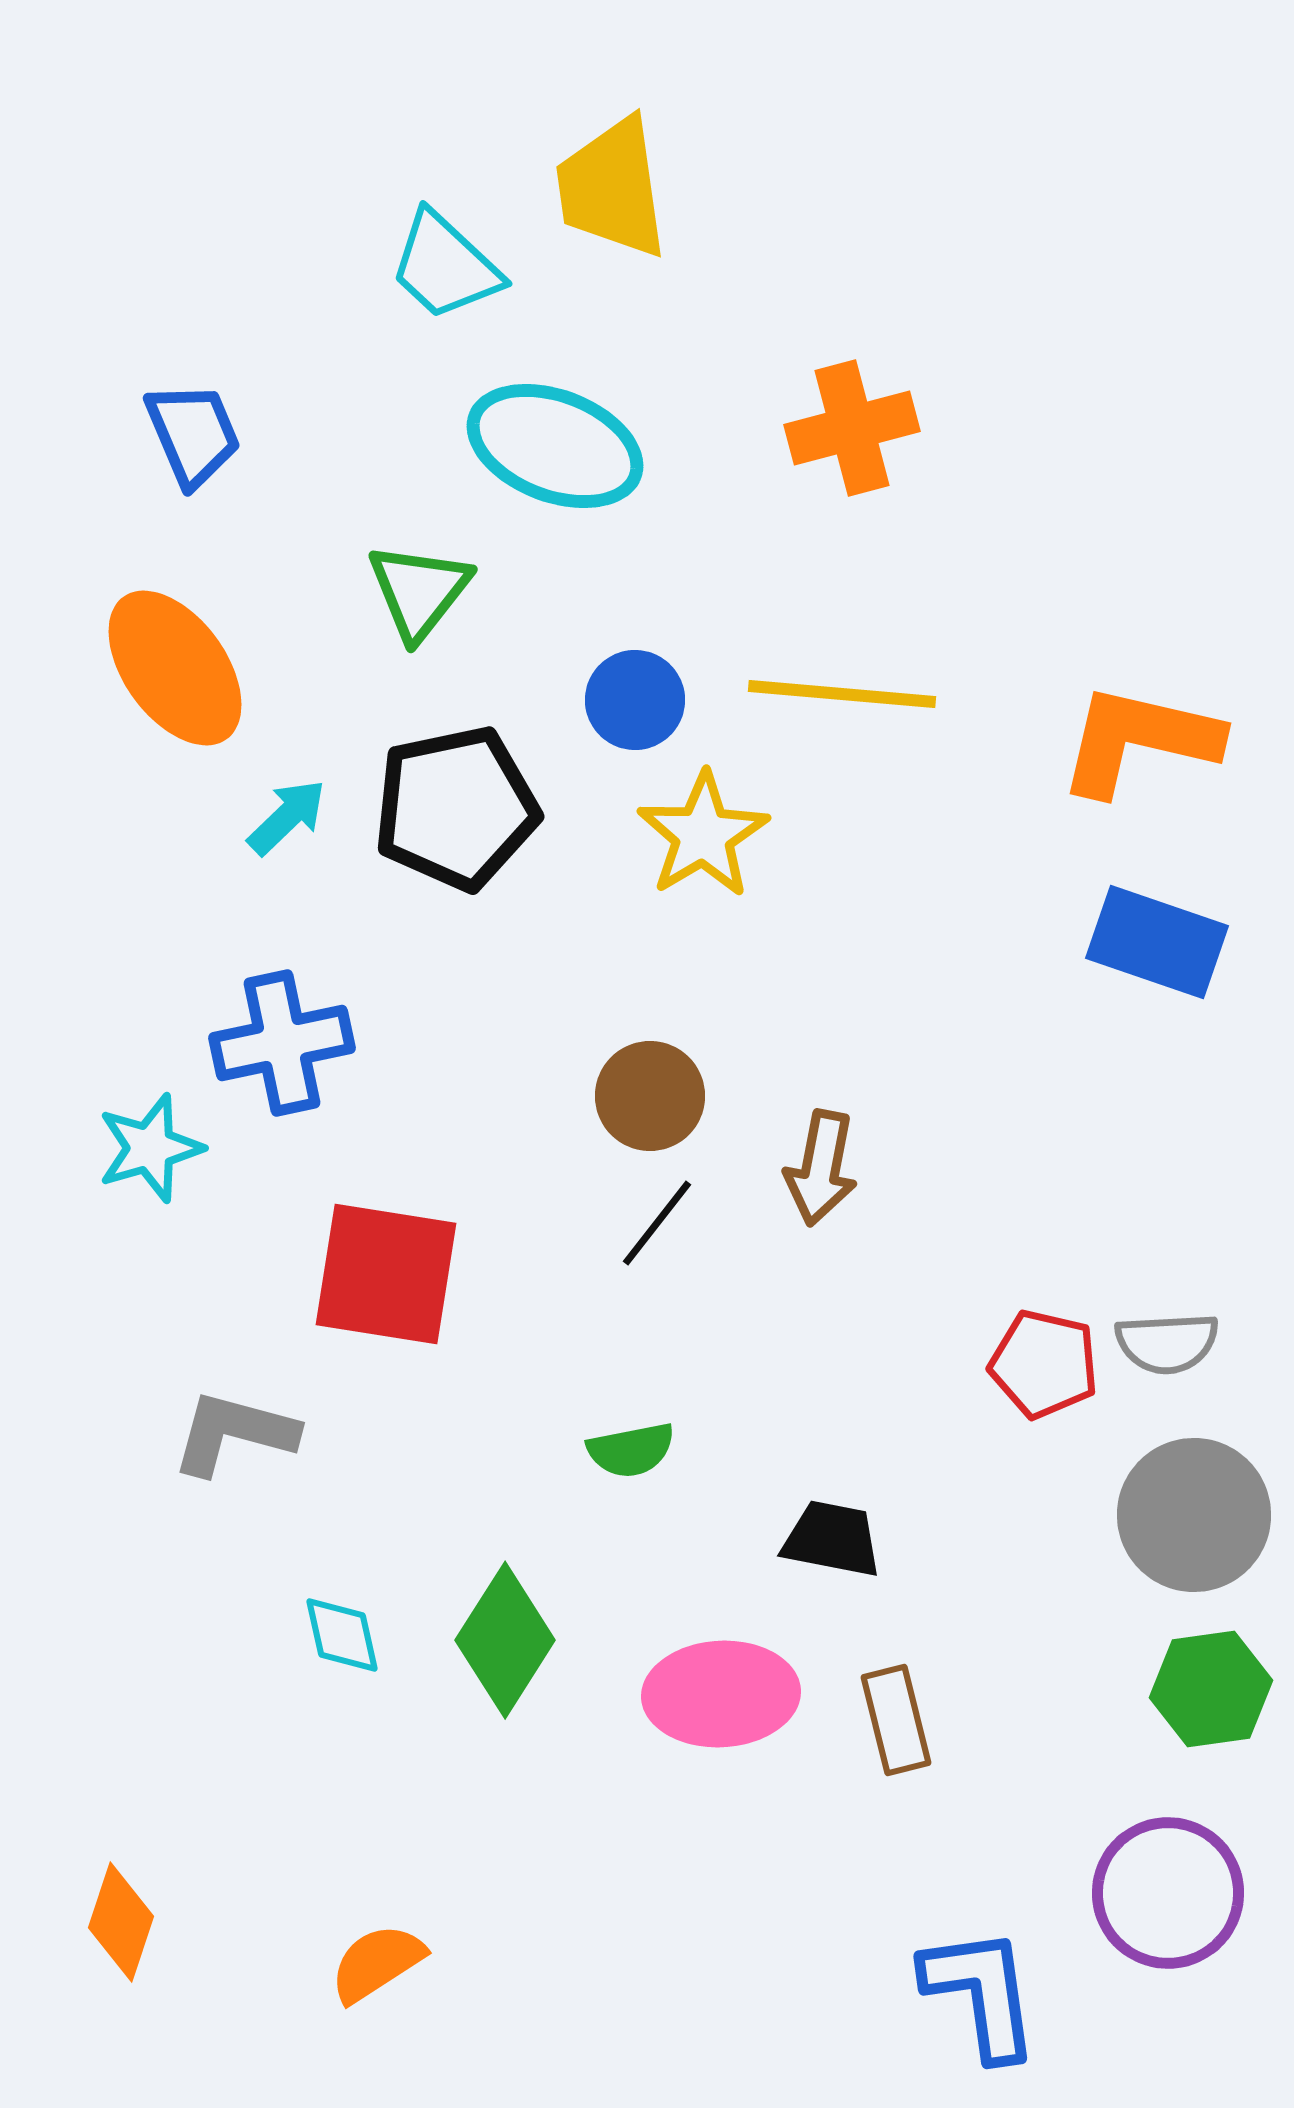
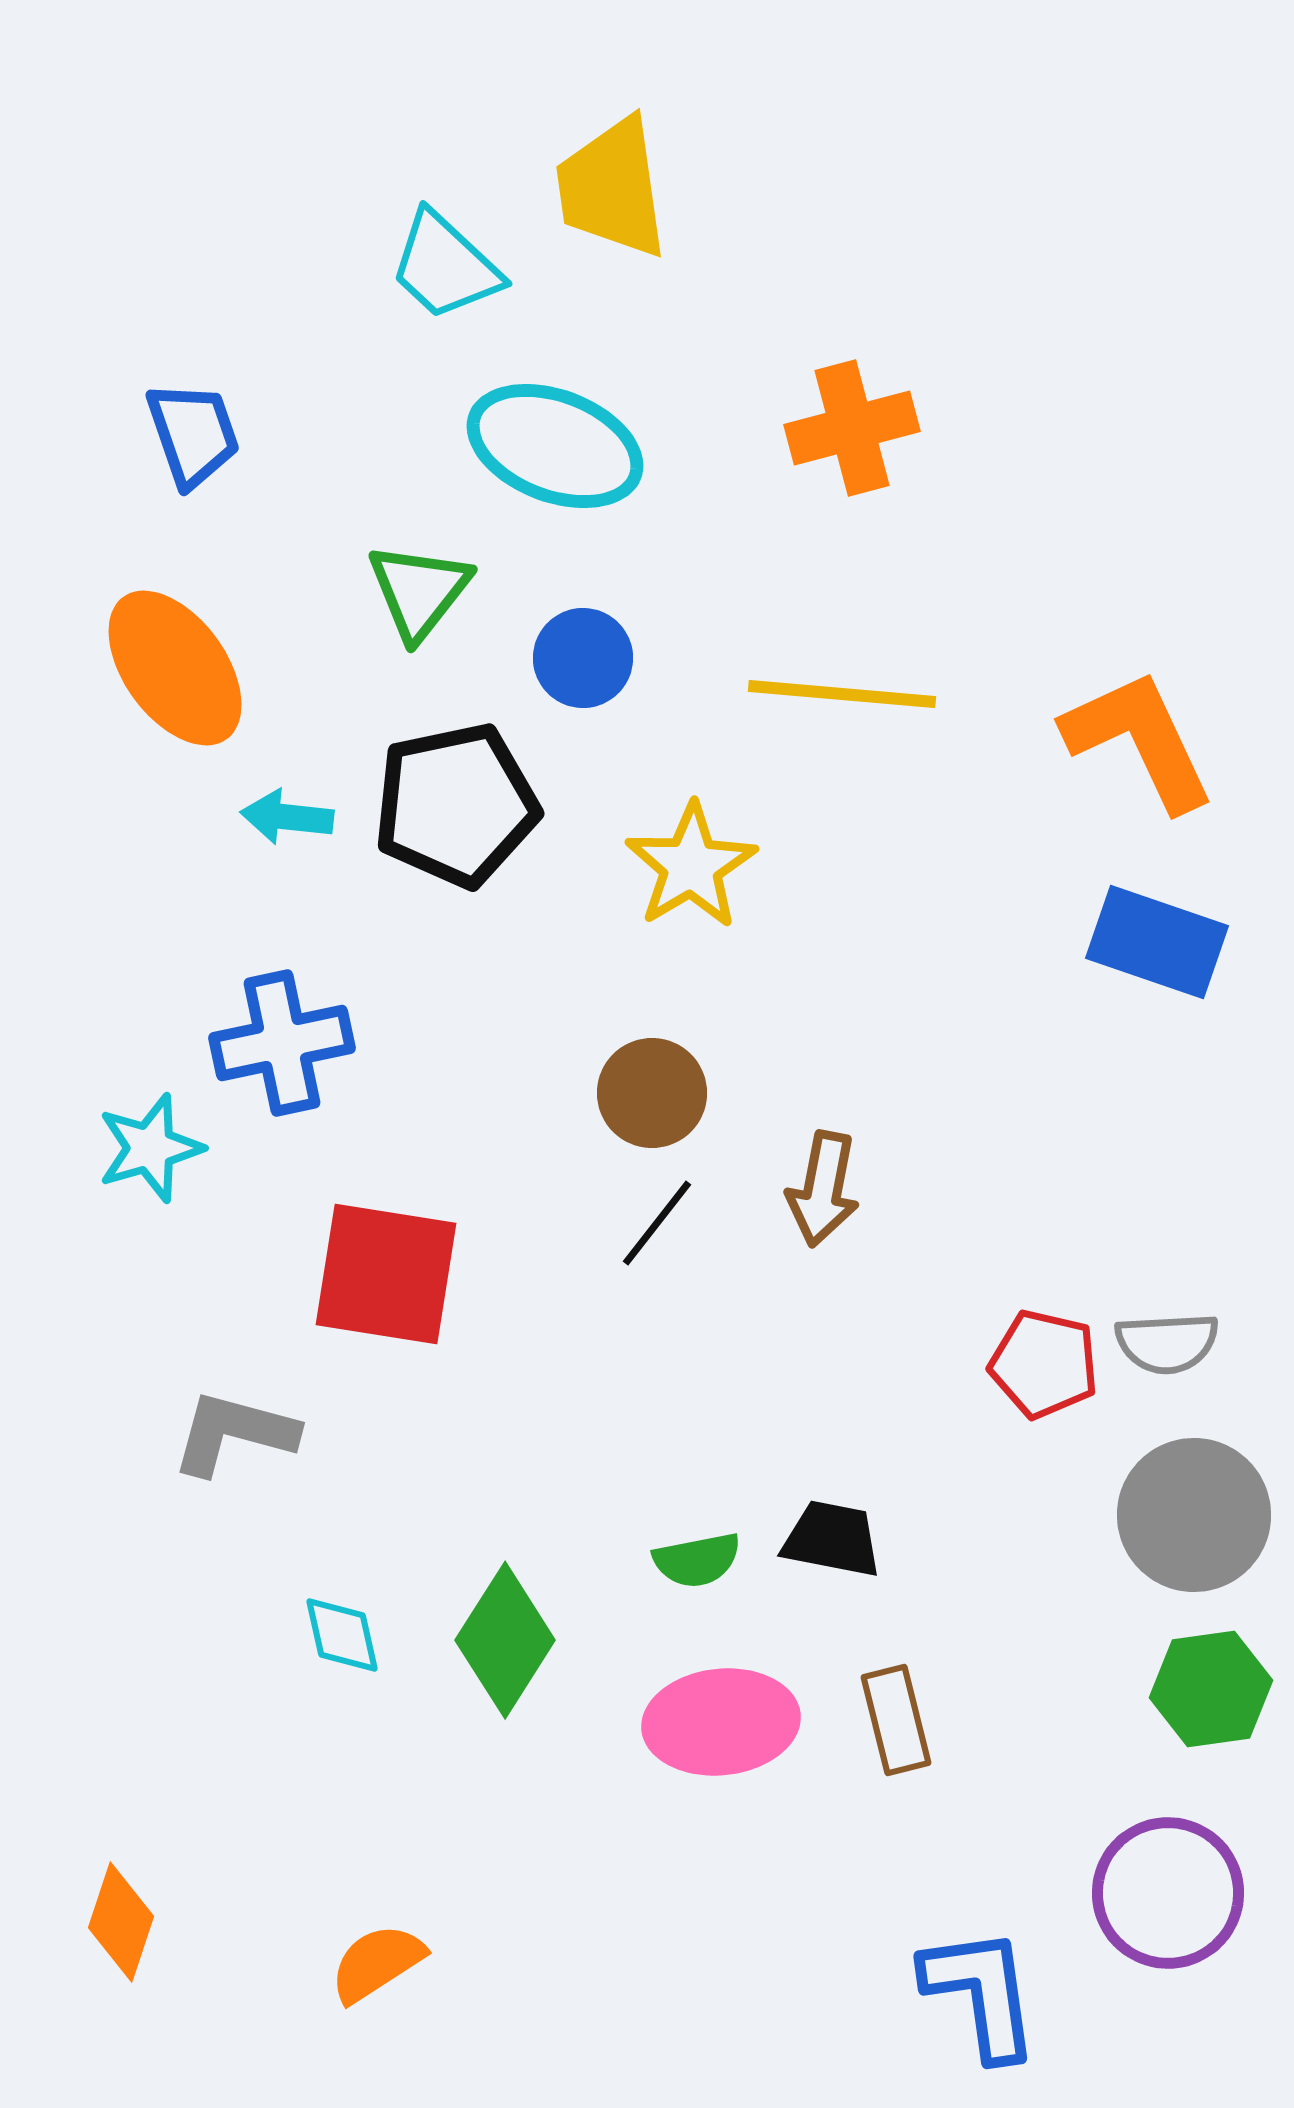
blue trapezoid: rotated 4 degrees clockwise
blue circle: moved 52 px left, 42 px up
orange L-shape: rotated 52 degrees clockwise
black pentagon: moved 3 px up
cyan arrow: rotated 130 degrees counterclockwise
yellow star: moved 12 px left, 31 px down
brown circle: moved 2 px right, 3 px up
brown arrow: moved 2 px right, 21 px down
green semicircle: moved 66 px right, 110 px down
pink ellipse: moved 28 px down; rotated 3 degrees counterclockwise
